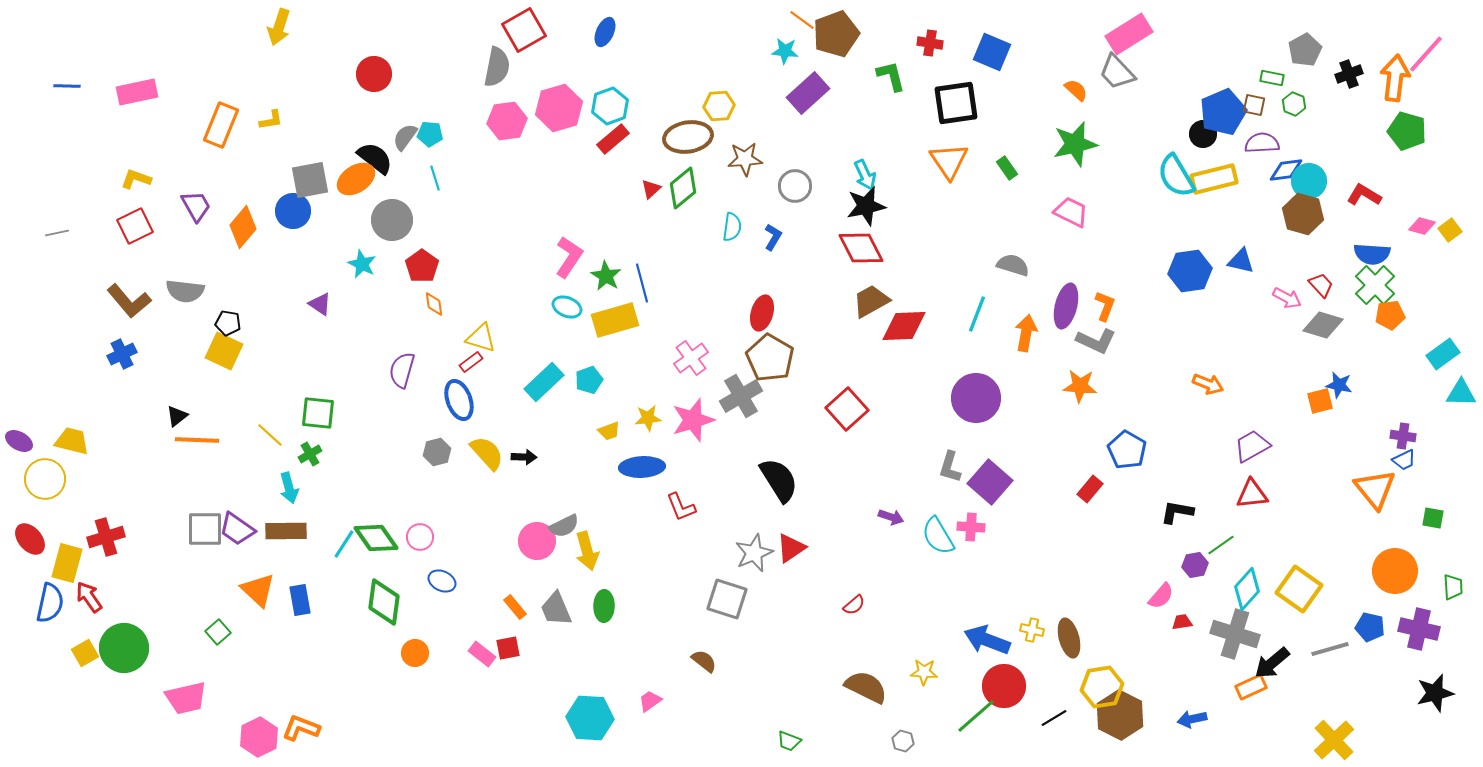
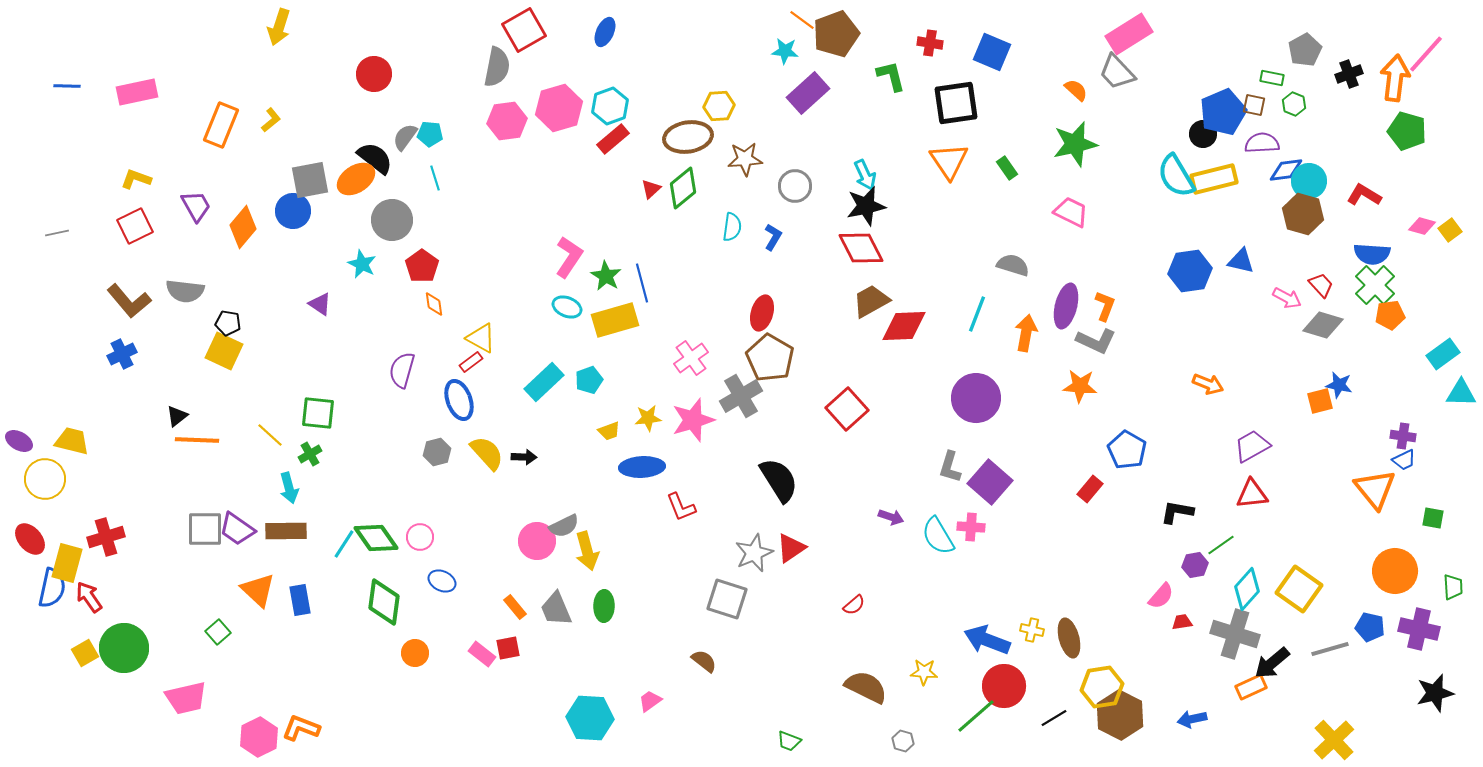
yellow L-shape at (271, 120): rotated 30 degrees counterclockwise
yellow triangle at (481, 338): rotated 12 degrees clockwise
blue semicircle at (50, 603): moved 2 px right, 15 px up
